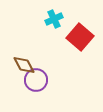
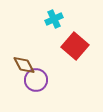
red square: moved 5 px left, 9 px down
